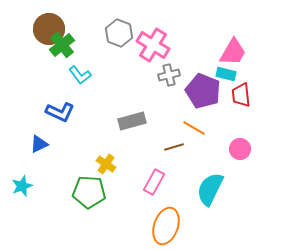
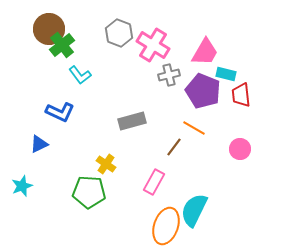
pink trapezoid: moved 28 px left
brown line: rotated 36 degrees counterclockwise
cyan semicircle: moved 16 px left, 21 px down
